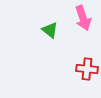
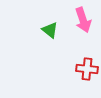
pink arrow: moved 2 px down
